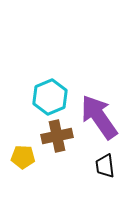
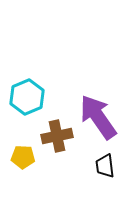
cyan hexagon: moved 23 px left
purple arrow: moved 1 px left
